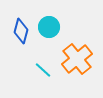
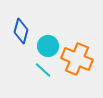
cyan circle: moved 1 px left, 19 px down
orange cross: rotated 28 degrees counterclockwise
